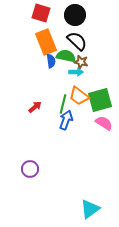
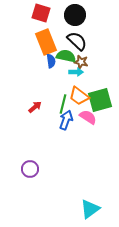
pink semicircle: moved 16 px left, 6 px up
